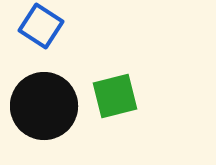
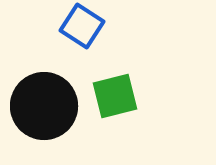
blue square: moved 41 px right
